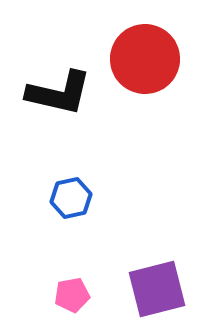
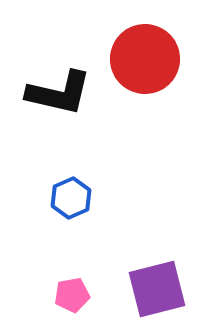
blue hexagon: rotated 12 degrees counterclockwise
